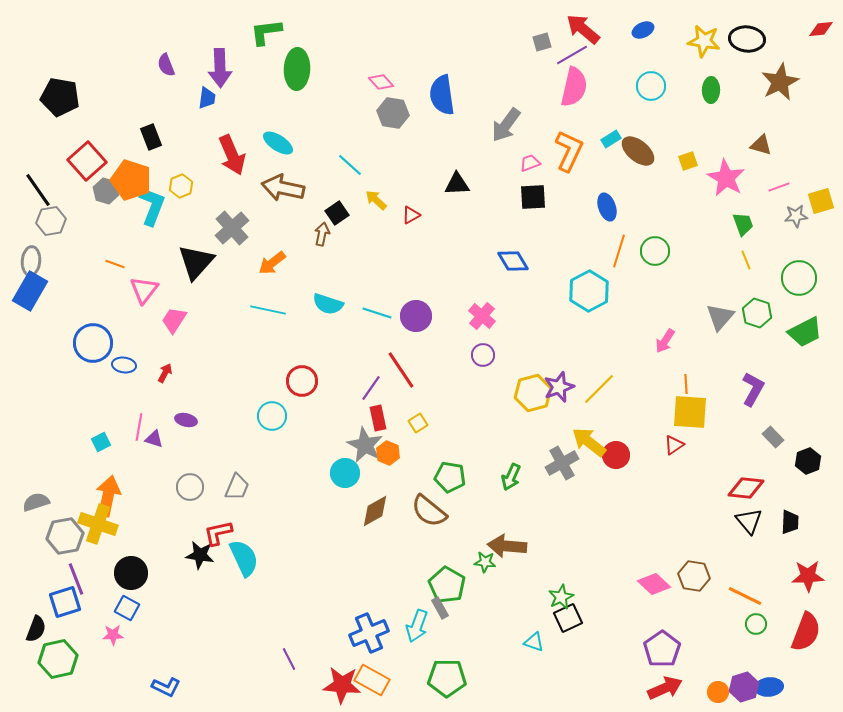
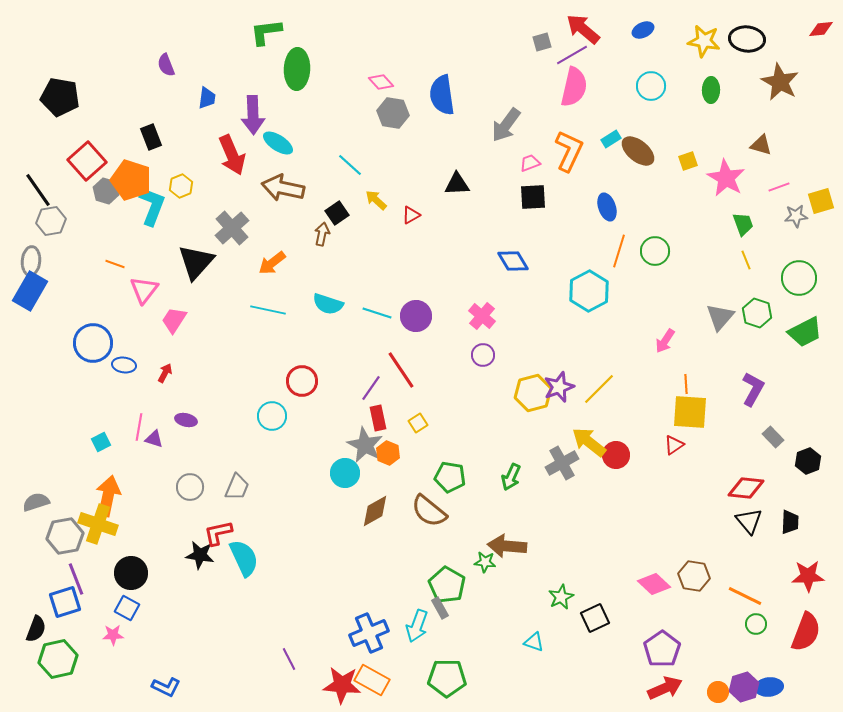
purple arrow at (220, 68): moved 33 px right, 47 px down
brown star at (780, 82): rotated 18 degrees counterclockwise
black square at (568, 618): moved 27 px right
